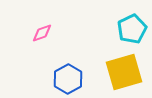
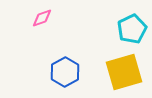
pink diamond: moved 15 px up
blue hexagon: moved 3 px left, 7 px up
